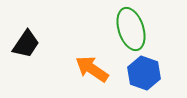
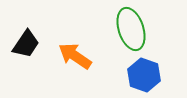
orange arrow: moved 17 px left, 13 px up
blue hexagon: moved 2 px down
